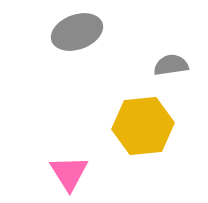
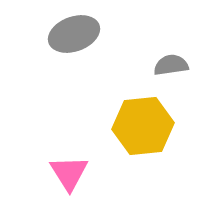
gray ellipse: moved 3 px left, 2 px down
